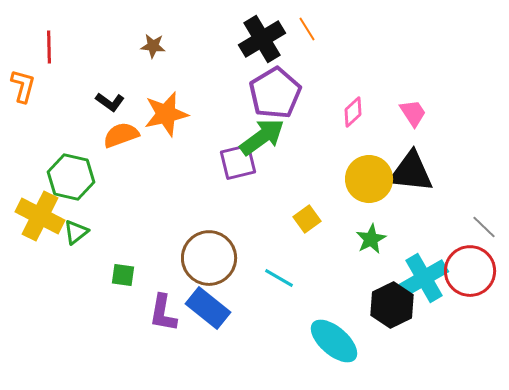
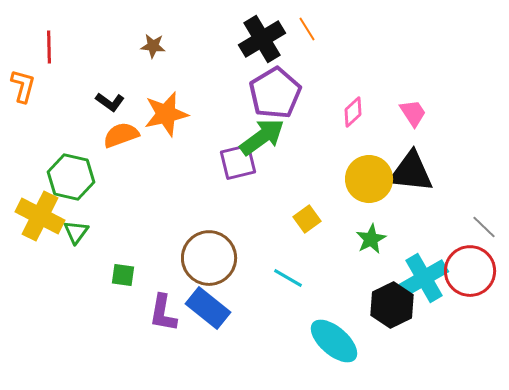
green triangle: rotated 16 degrees counterclockwise
cyan line: moved 9 px right
